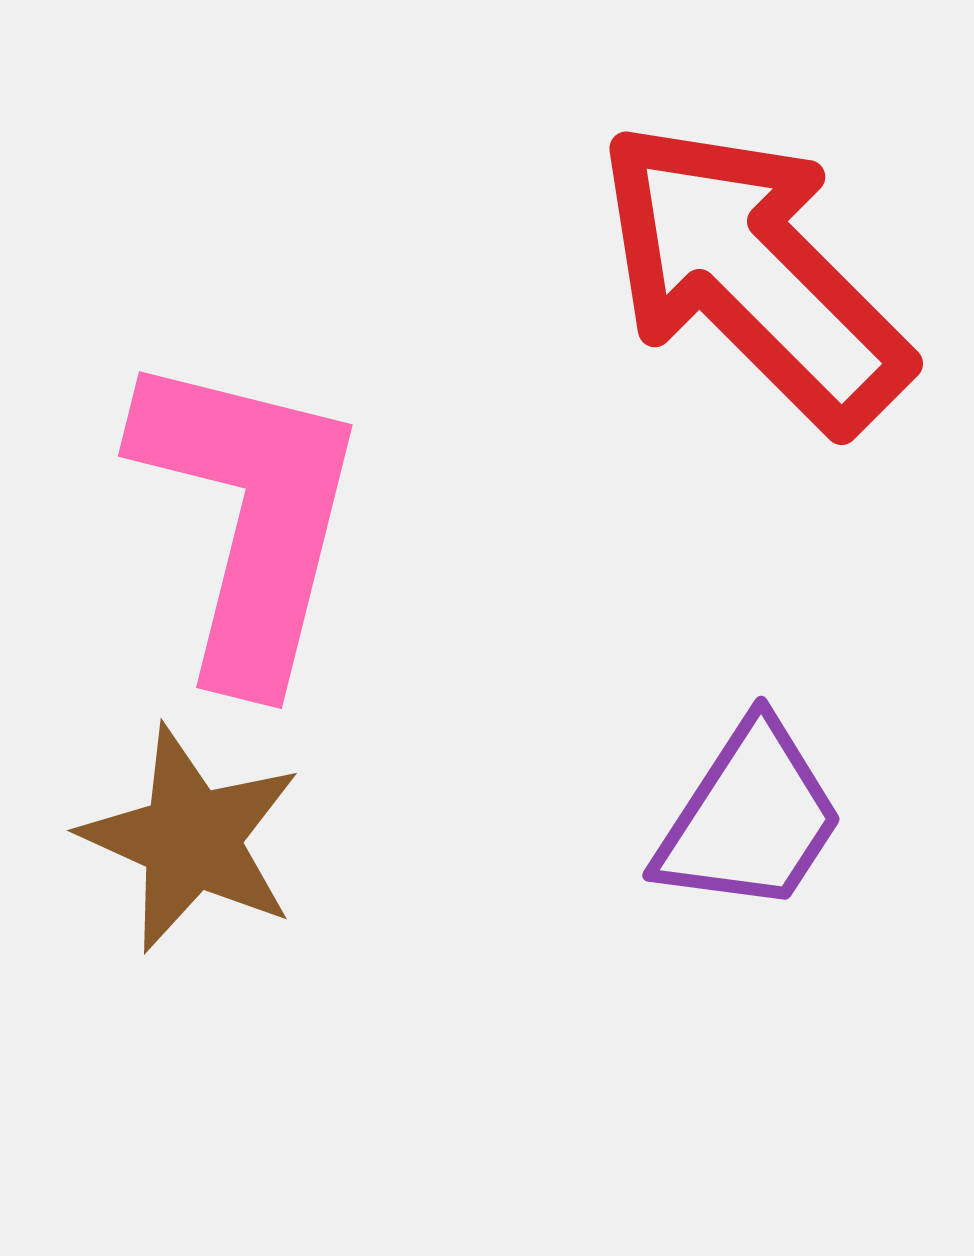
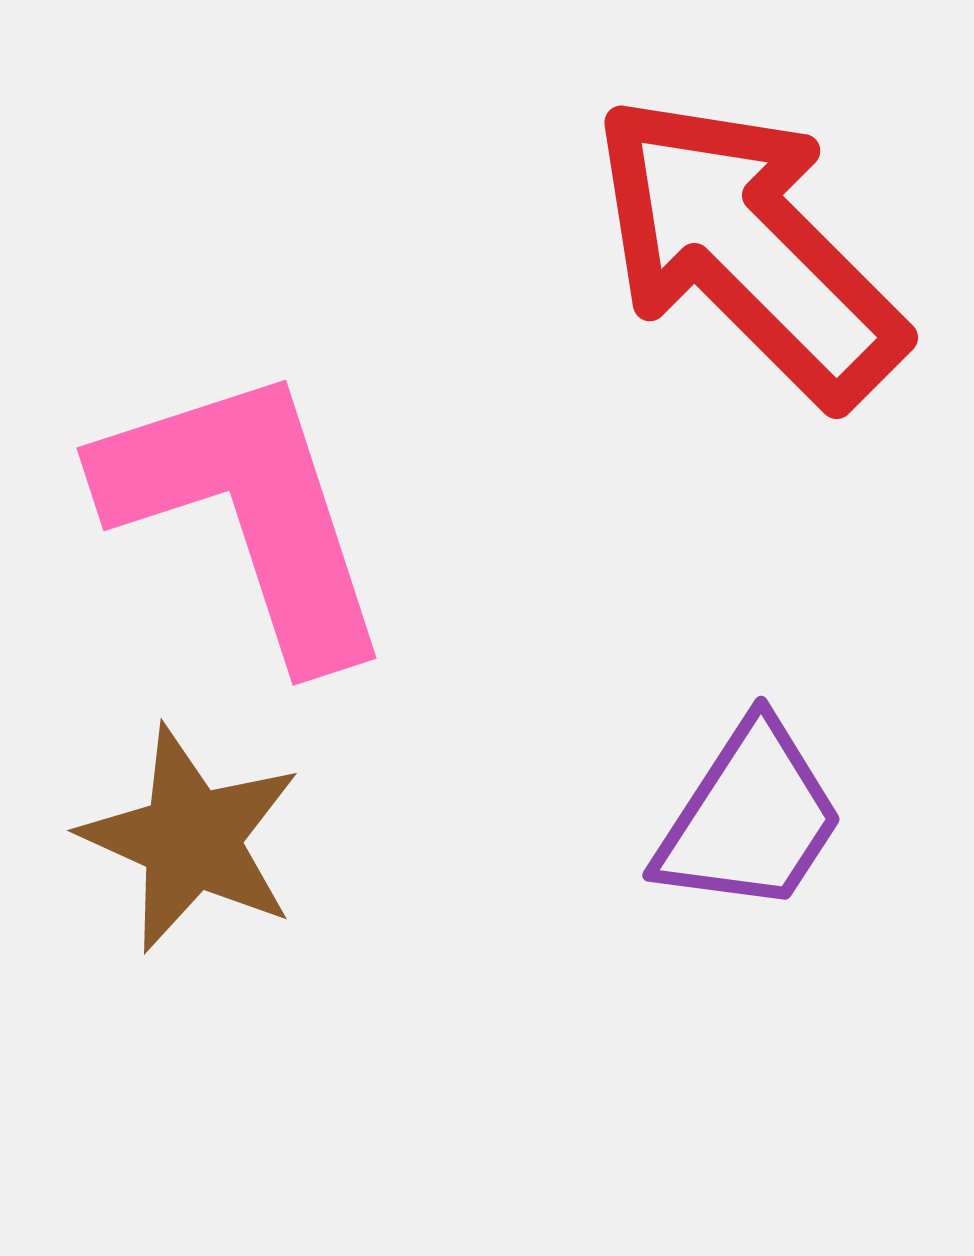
red arrow: moved 5 px left, 26 px up
pink L-shape: moved 2 px left, 4 px up; rotated 32 degrees counterclockwise
